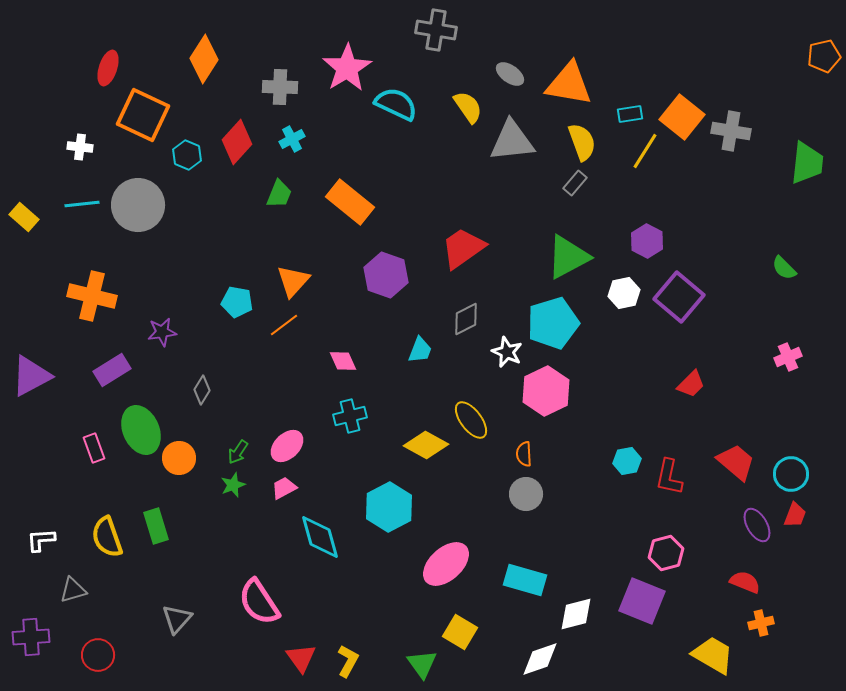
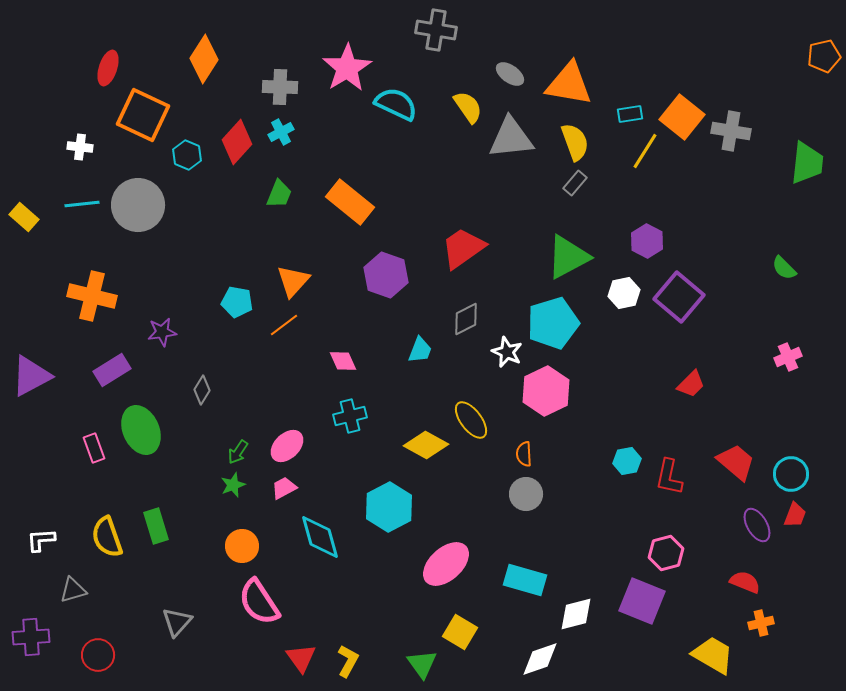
cyan cross at (292, 139): moved 11 px left, 7 px up
gray triangle at (512, 141): moved 1 px left, 3 px up
yellow semicircle at (582, 142): moved 7 px left
orange circle at (179, 458): moved 63 px right, 88 px down
gray triangle at (177, 619): moved 3 px down
